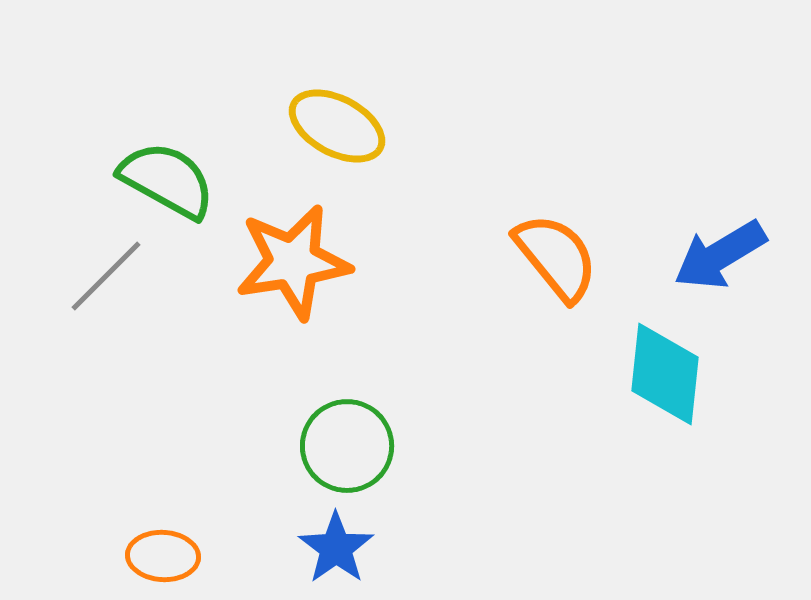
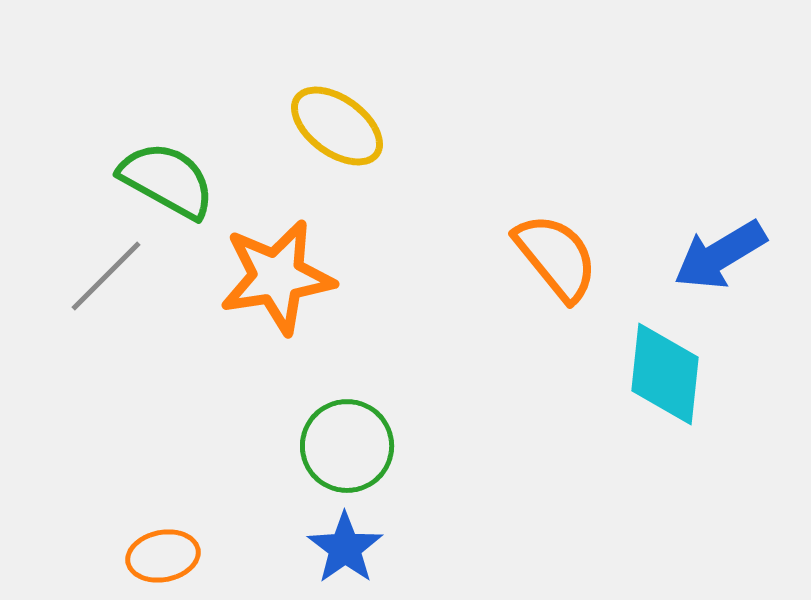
yellow ellipse: rotated 8 degrees clockwise
orange star: moved 16 px left, 15 px down
blue star: moved 9 px right
orange ellipse: rotated 14 degrees counterclockwise
